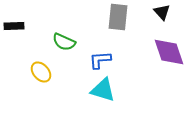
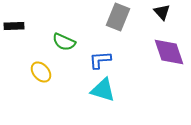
gray rectangle: rotated 16 degrees clockwise
